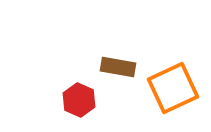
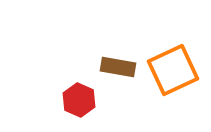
orange square: moved 18 px up
